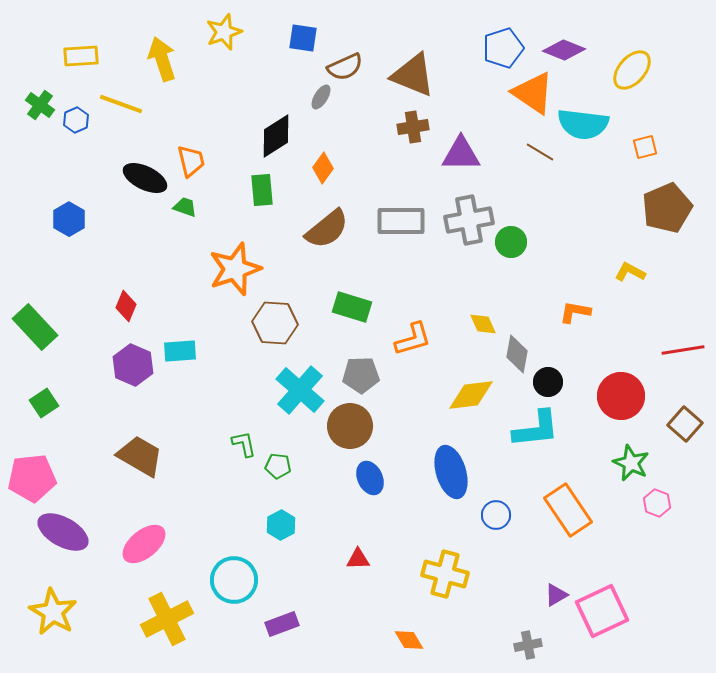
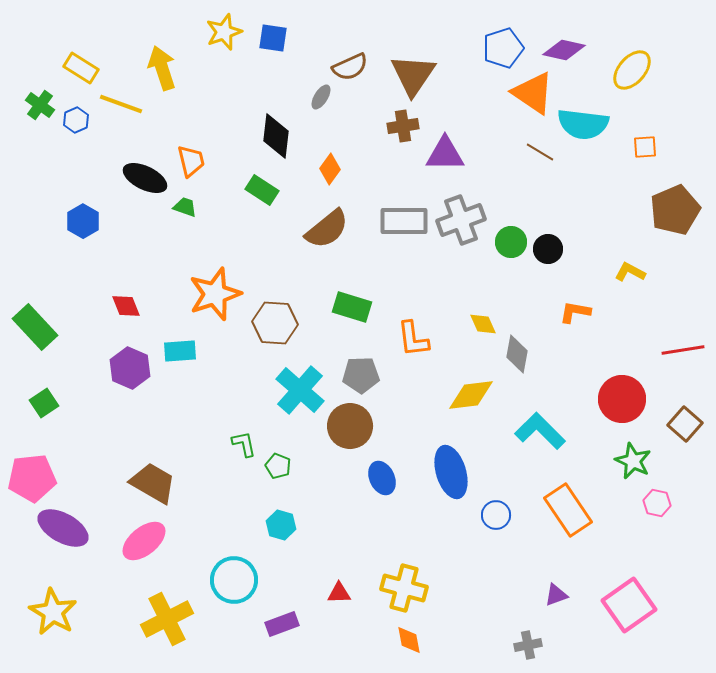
blue square at (303, 38): moved 30 px left
purple diamond at (564, 50): rotated 9 degrees counterclockwise
yellow rectangle at (81, 56): moved 12 px down; rotated 36 degrees clockwise
yellow arrow at (162, 59): moved 9 px down
brown semicircle at (345, 67): moved 5 px right
brown triangle at (413, 75): rotated 42 degrees clockwise
brown cross at (413, 127): moved 10 px left, 1 px up
black diamond at (276, 136): rotated 51 degrees counterclockwise
orange square at (645, 147): rotated 10 degrees clockwise
purple triangle at (461, 154): moved 16 px left
orange diamond at (323, 168): moved 7 px right, 1 px down
green rectangle at (262, 190): rotated 52 degrees counterclockwise
brown pentagon at (667, 208): moved 8 px right, 2 px down
blue hexagon at (69, 219): moved 14 px right, 2 px down
gray cross at (469, 220): moved 8 px left; rotated 9 degrees counterclockwise
gray rectangle at (401, 221): moved 3 px right
orange star at (235, 269): moved 20 px left, 25 px down
red diamond at (126, 306): rotated 44 degrees counterclockwise
orange L-shape at (413, 339): rotated 99 degrees clockwise
purple hexagon at (133, 365): moved 3 px left, 3 px down
black circle at (548, 382): moved 133 px up
red circle at (621, 396): moved 1 px right, 3 px down
cyan L-shape at (536, 429): moved 4 px right, 2 px down; rotated 129 degrees counterclockwise
brown trapezoid at (140, 456): moved 13 px right, 27 px down
green star at (631, 463): moved 2 px right, 2 px up
green pentagon at (278, 466): rotated 15 degrees clockwise
blue ellipse at (370, 478): moved 12 px right
pink hexagon at (657, 503): rotated 8 degrees counterclockwise
cyan hexagon at (281, 525): rotated 16 degrees counterclockwise
purple ellipse at (63, 532): moved 4 px up
pink ellipse at (144, 544): moved 3 px up
red triangle at (358, 559): moved 19 px left, 34 px down
yellow cross at (445, 574): moved 41 px left, 14 px down
purple triangle at (556, 595): rotated 10 degrees clockwise
pink square at (602, 611): moved 27 px right, 6 px up; rotated 10 degrees counterclockwise
orange diamond at (409, 640): rotated 20 degrees clockwise
